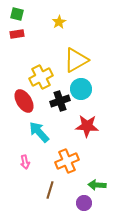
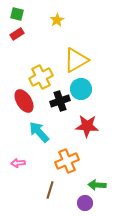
yellow star: moved 2 px left, 2 px up
red rectangle: rotated 24 degrees counterclockwise
pink arrow: moved 7 px left, 1 px down; rotated 96 degrees clockwise
purple circle: moved 1 px right
